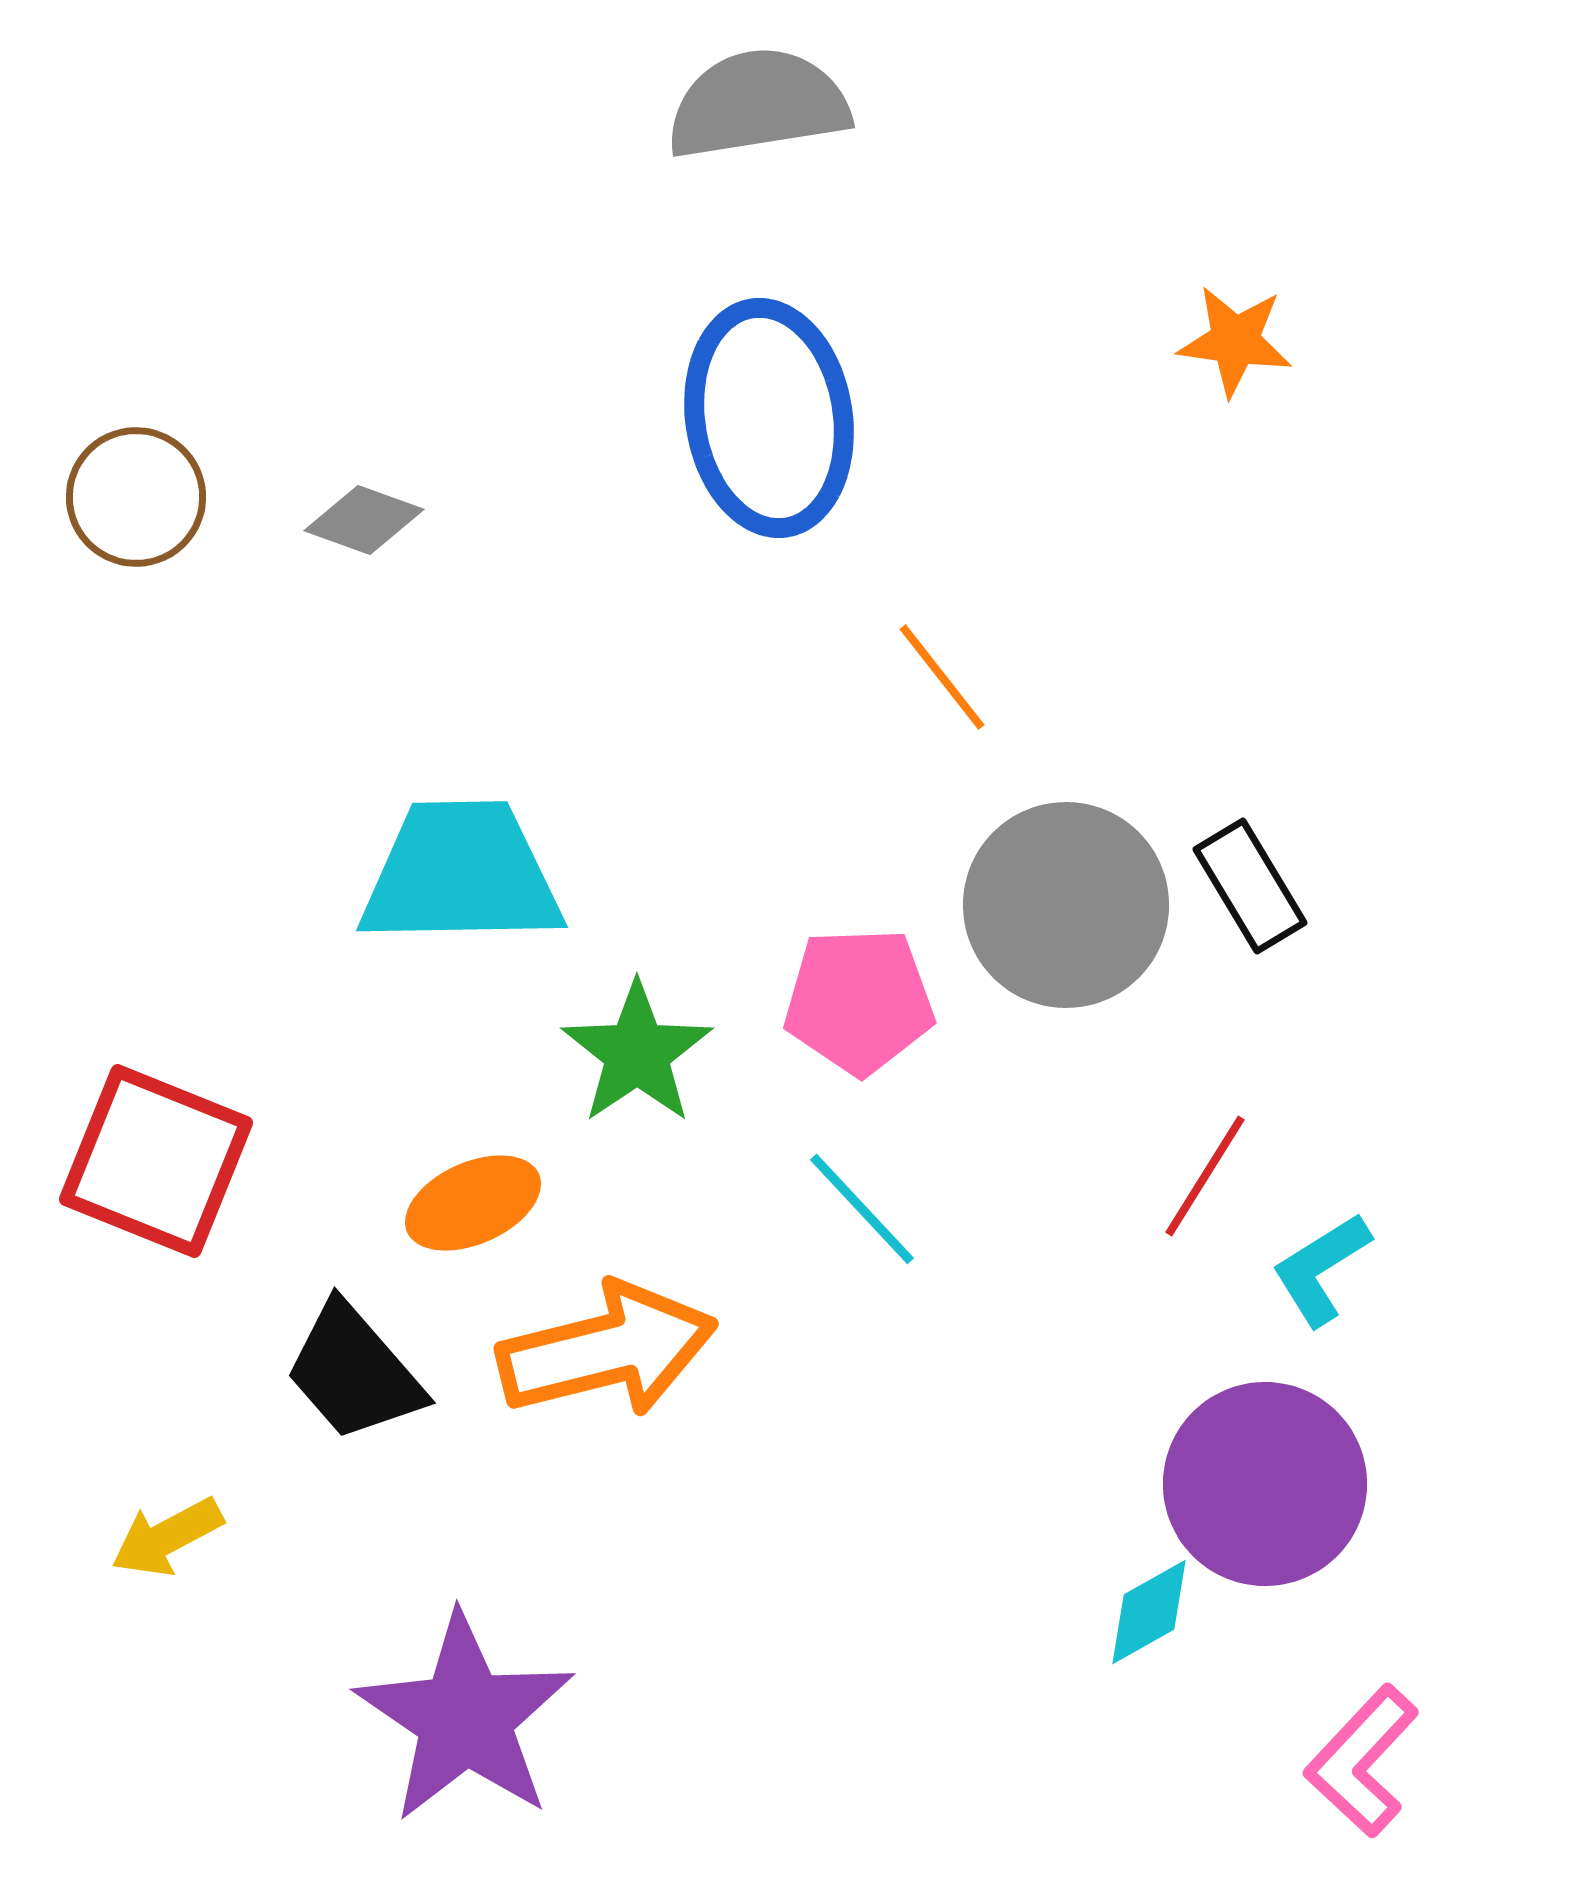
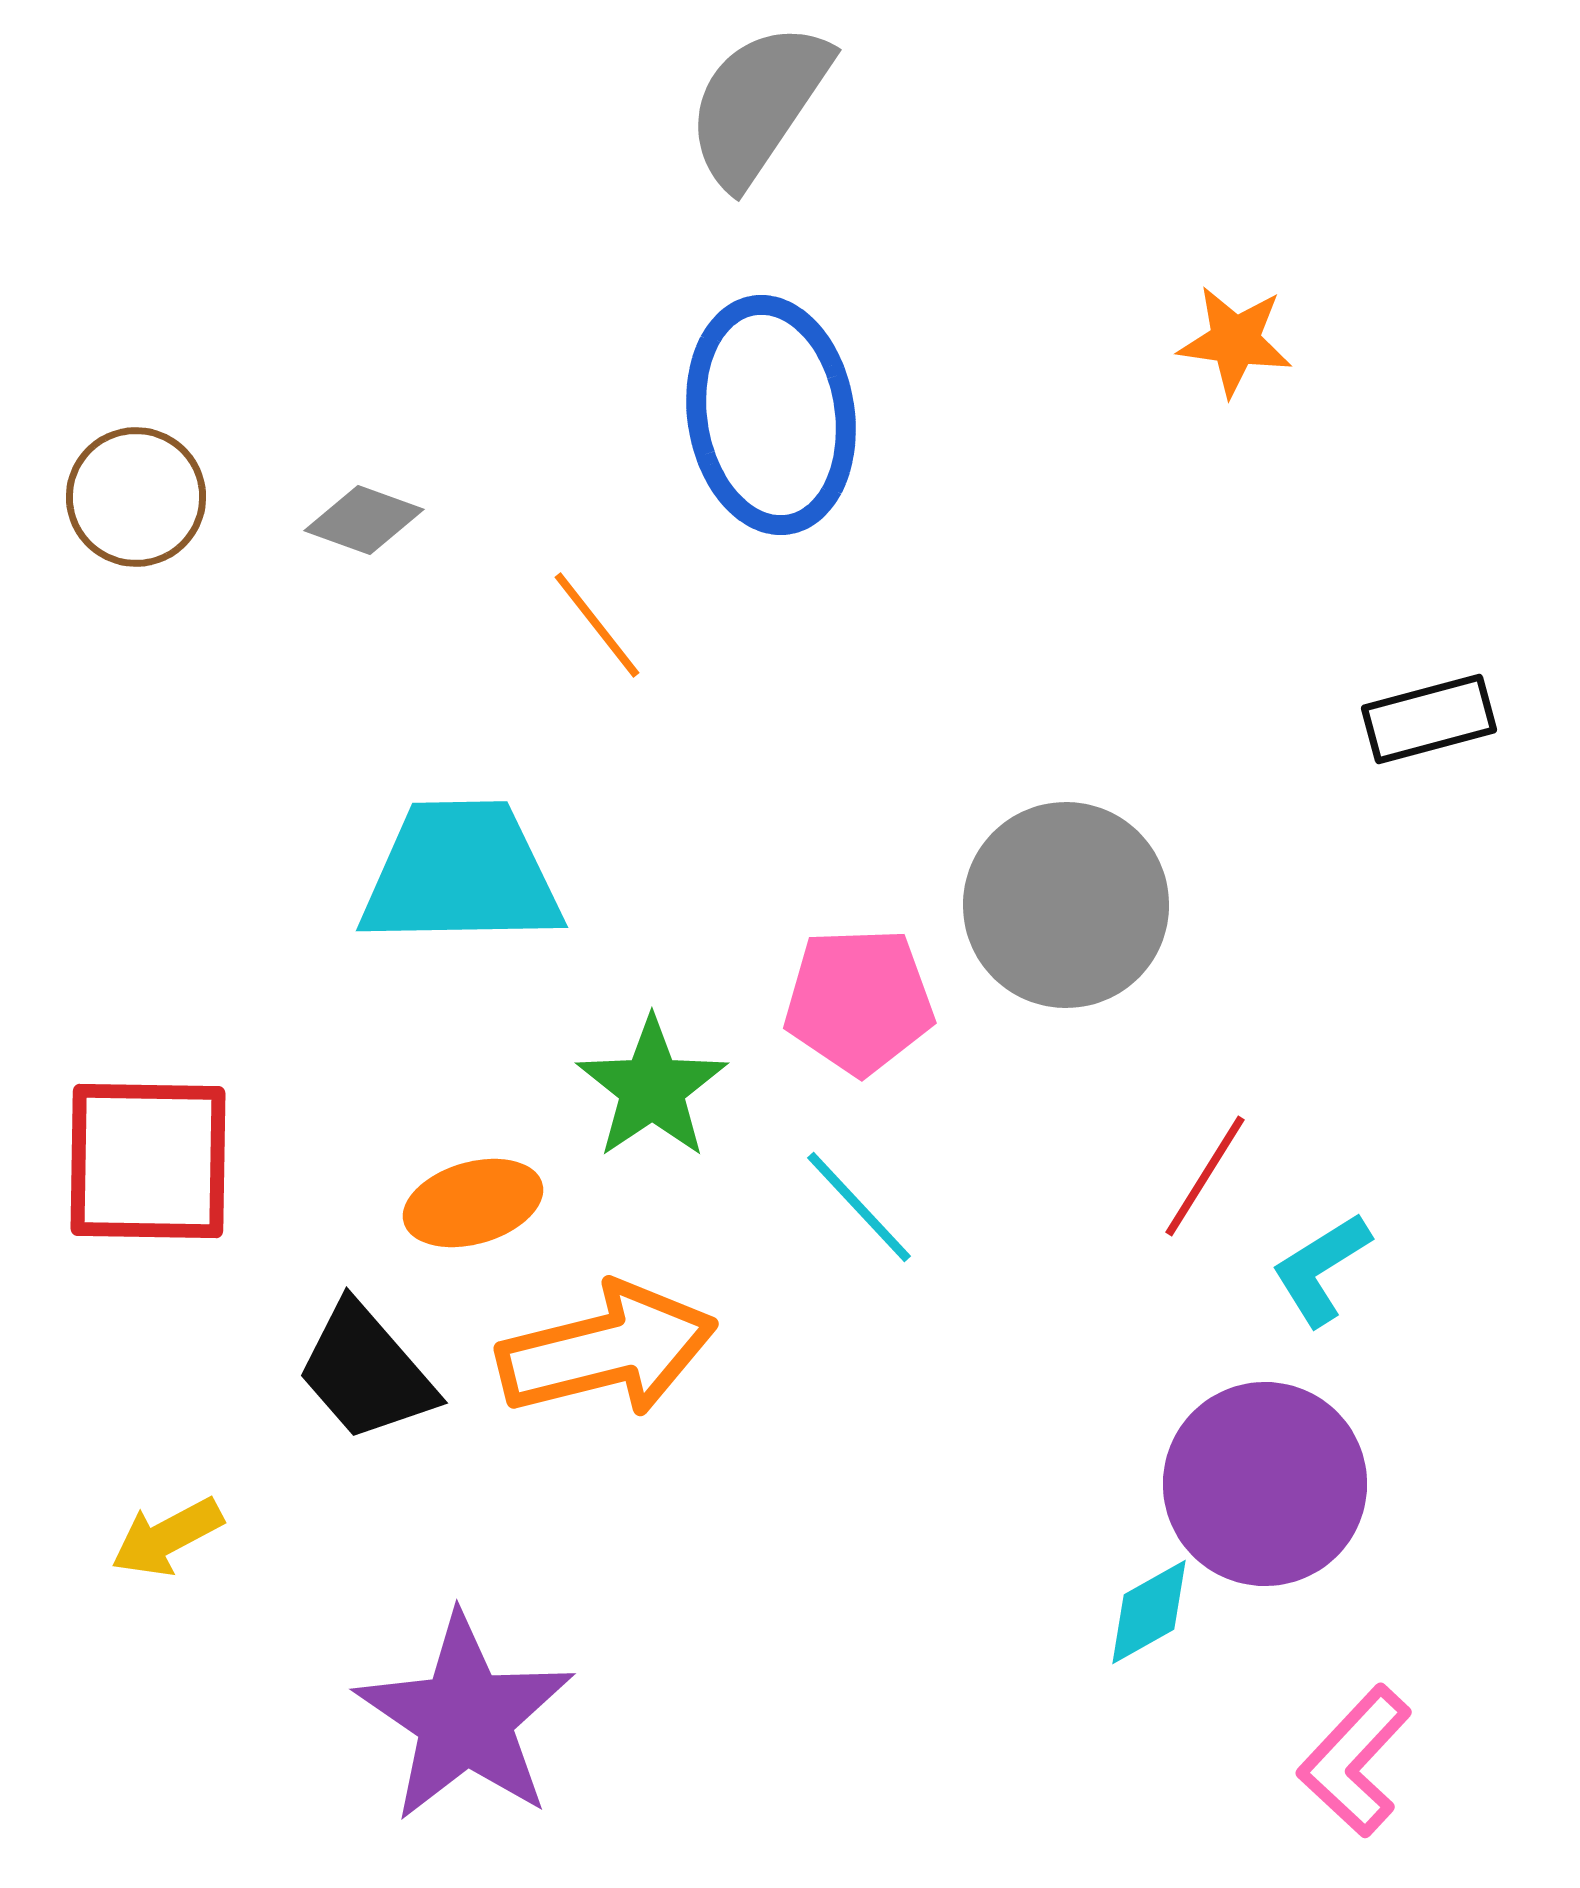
gray semicircle: rotated 47 degrees counterclockwise
blue ellipse: moved 2 px right, 3 px up
orange line: moved 345 px left, 52 px up
black rectangle: moved 179 px right, 167 px up; rotated 74 degrees counterclockwise
green star: moved 15 px right, 35 px down
red square: moved 8 px left; rotated 21 degrees counterclockwise
orange ellipse: rotated 8 degrees clockwise
cyan line: moved 3 px left, 2 px up
black trapezoid: moved 12 px right
pink L-shape: moved 7 px left
